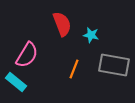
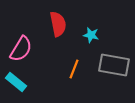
red semicircle: moved 4 px left; rotated 10 degrees clockwise
pink semicircle: moved 6 px left, 6 px up
